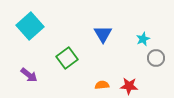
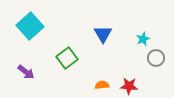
purple arrow: moved 3 px left, 3 px up
